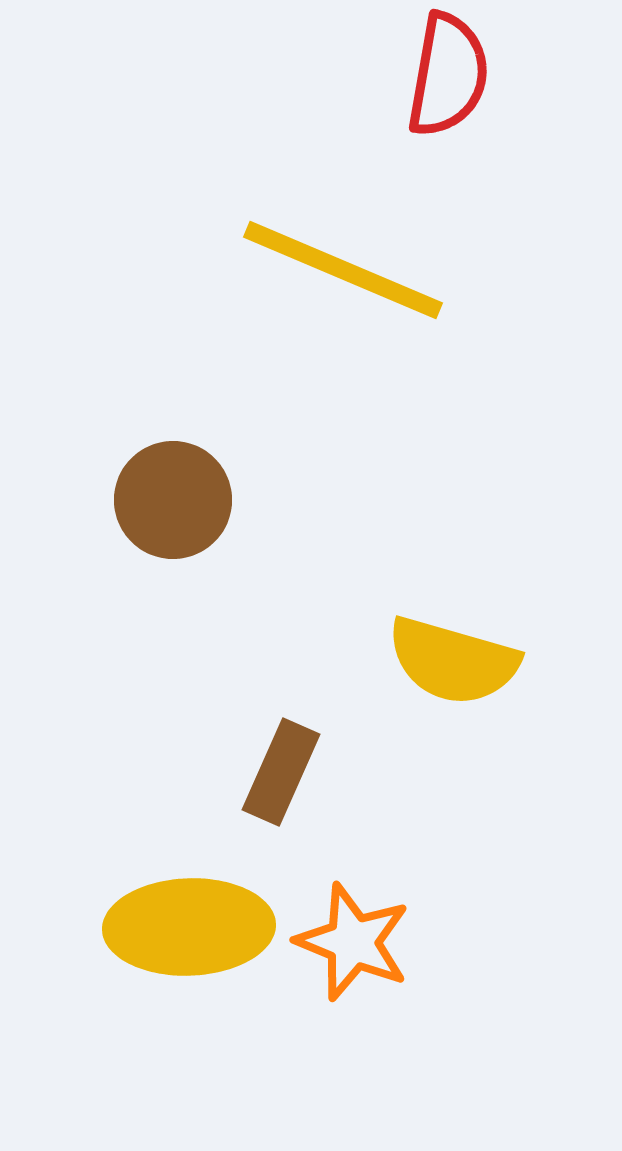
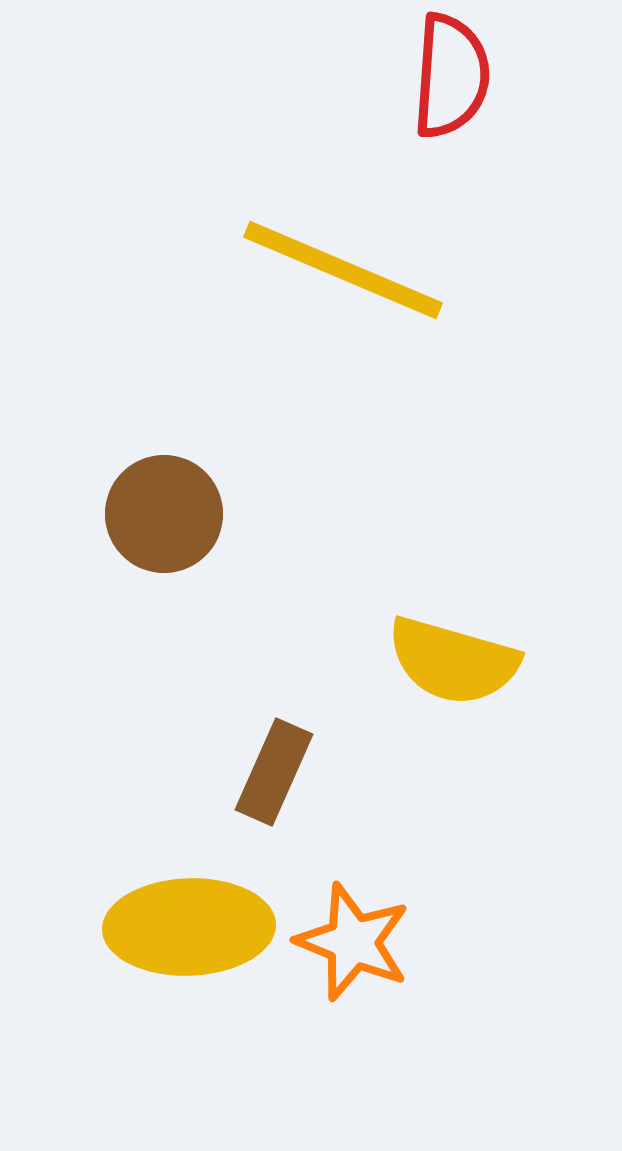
red semicircle: moved 3 px right, 1 px down; rotated 6 degrees counterclockwise
brown circle: moved 9 px left, 14 px down
brown rectangle: moved 7 px left
